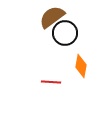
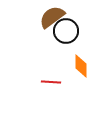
black circle: moved 1 px right, 2 px up
orange diamond: rotated 10 degrees counterclockwise
